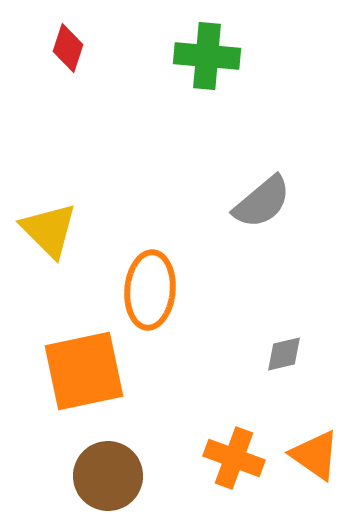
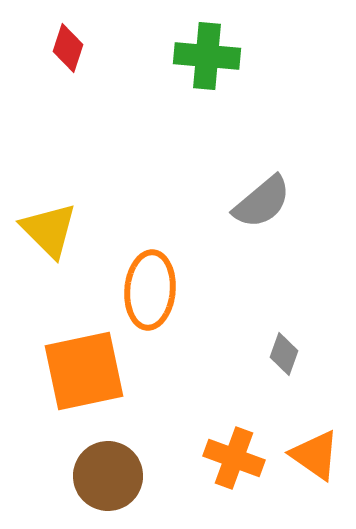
gray diamond: rotated 57 degrees counterclockwise
